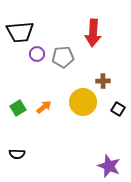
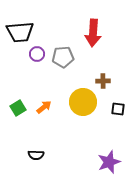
black square: rotated 24 degrees counterclockwise
black semicircle: moved 19 px right, 1 px down
purple star: moved 4 px up; rotated 30 degrees clockwise
